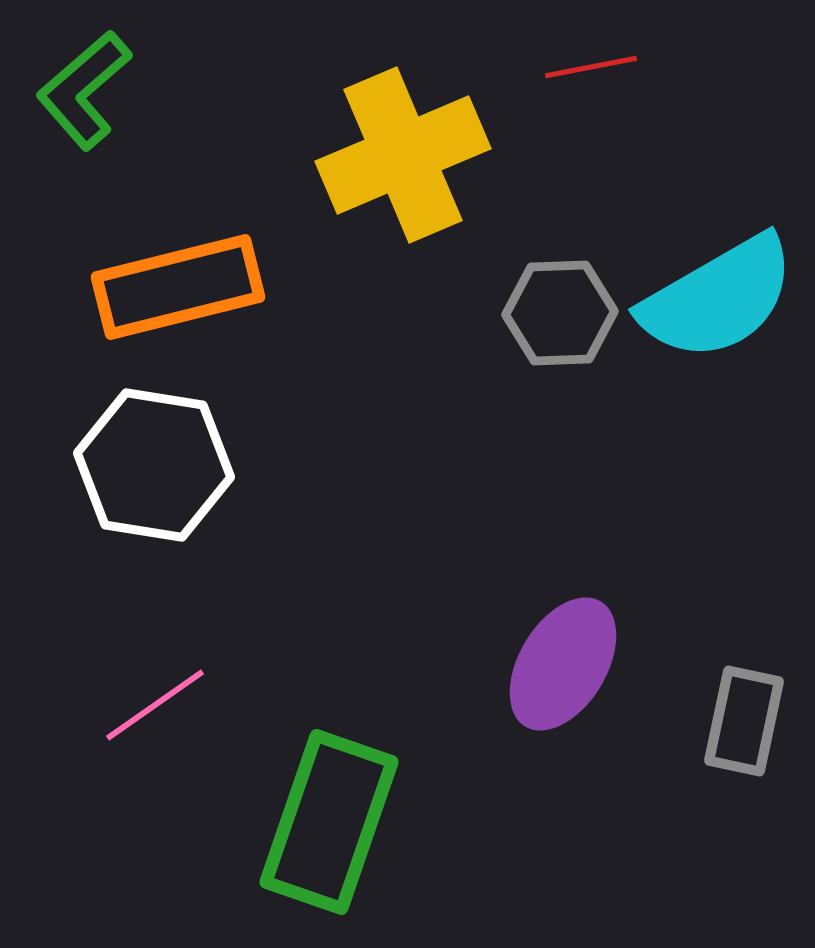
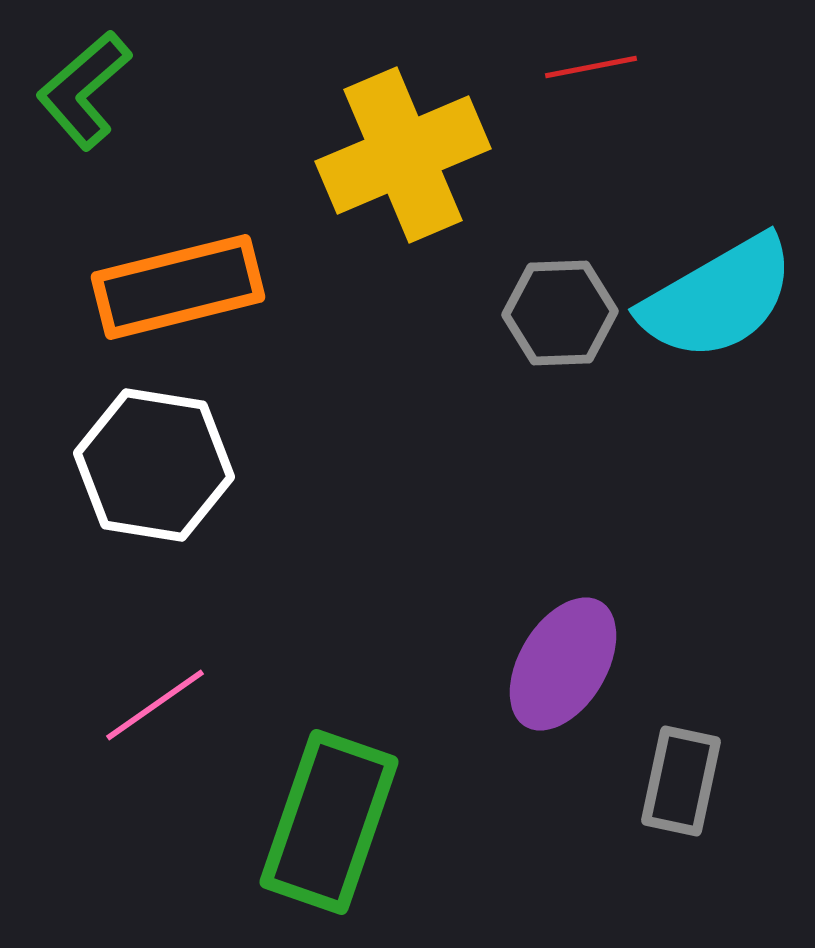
gray rectangle: moved 63 px left, 60 px down
